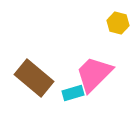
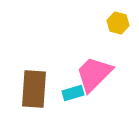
brown rectangle: moved 11 px down; rotated 54 degrees clockwise
